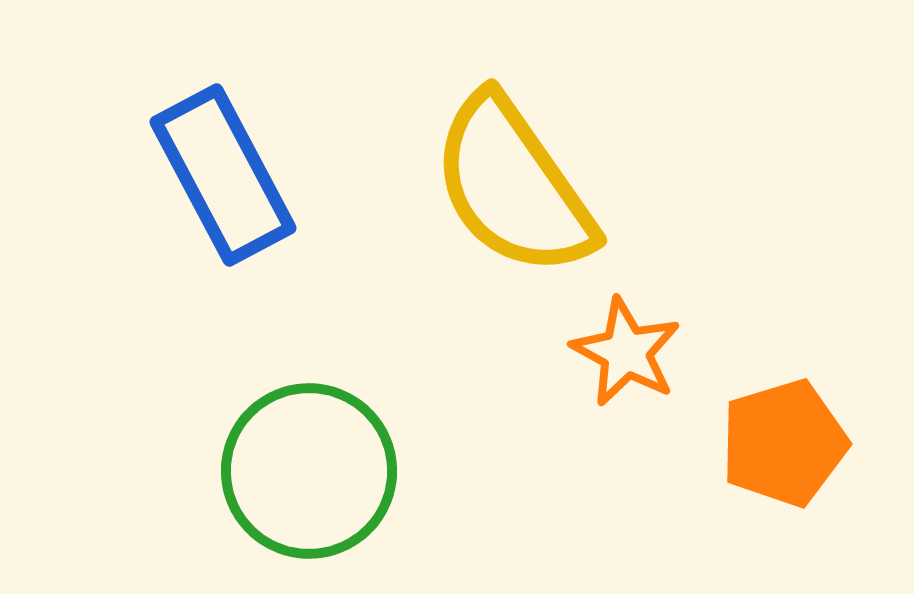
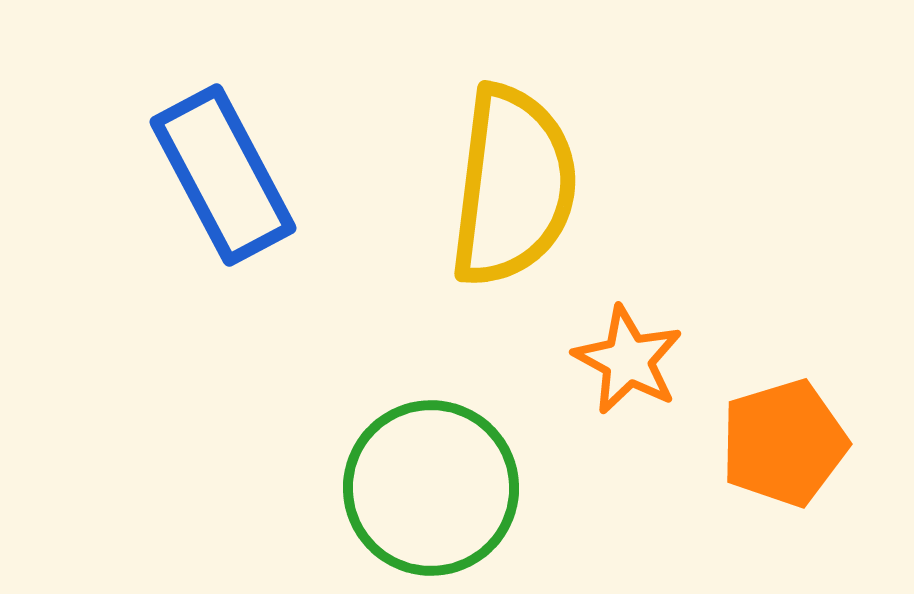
yellow semicircle: rotated 138 degrees counterclockwise
orange star: moved 2 px right, 8 px down
green circle: moved 122 px right, 17 px down
